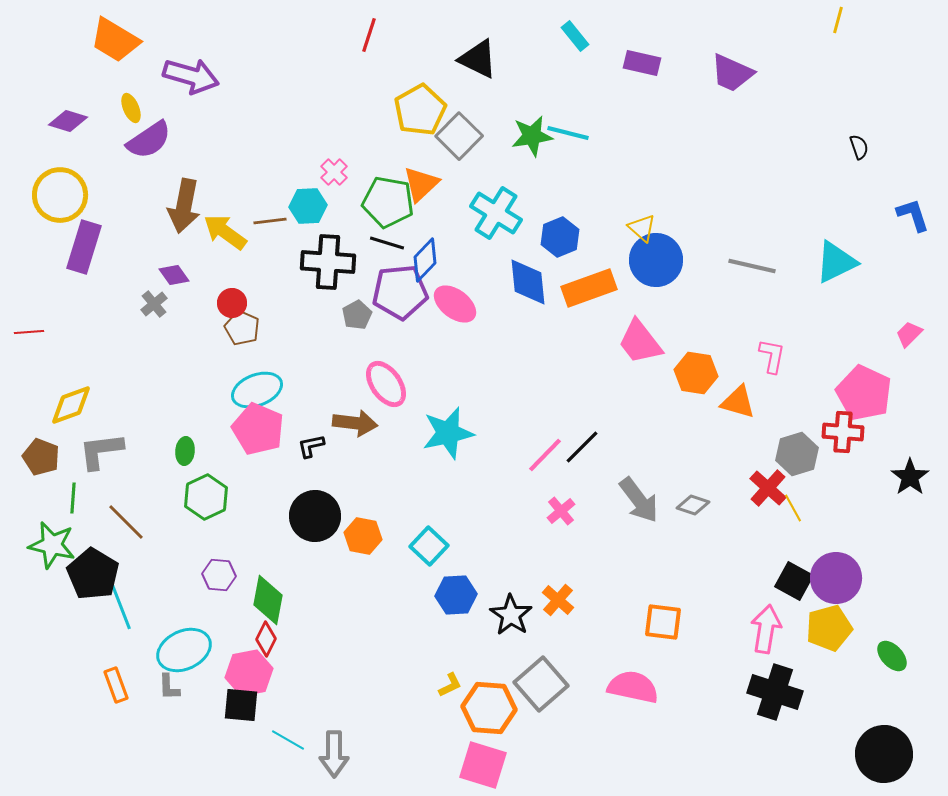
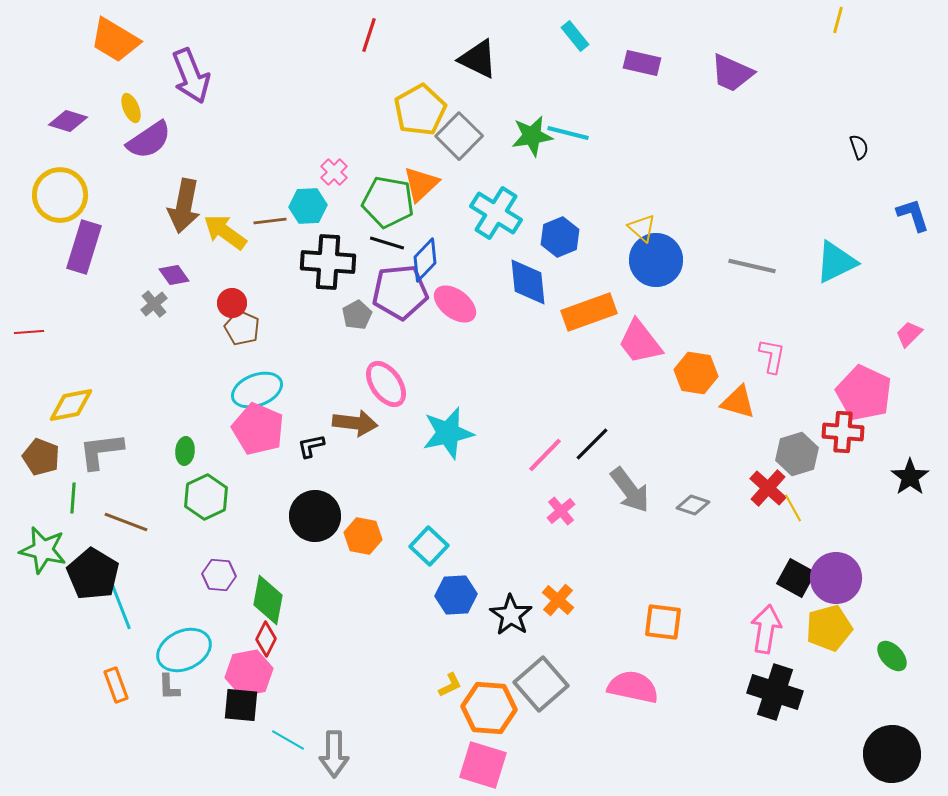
purple arrow at (191, 76): rotated 52 degrees clockwise
orange rectangle at (589, 288): moved 24 px down
yellow diamond at (71, 405): rotated 9 degrees clockwise
black line at (582, 447): moved 10 px right, 3 px up
gray arrow at (639, 500): moved 9 px left, 10 px up
brown line at (126, 522): rotated 24 degrees counterclockwise
green star at (52, 545): moved 9 px left, 5 px down
black square at (794, 581): moved 2 px right, 3 px up
black circle at (884, 754): moved 8 px right
